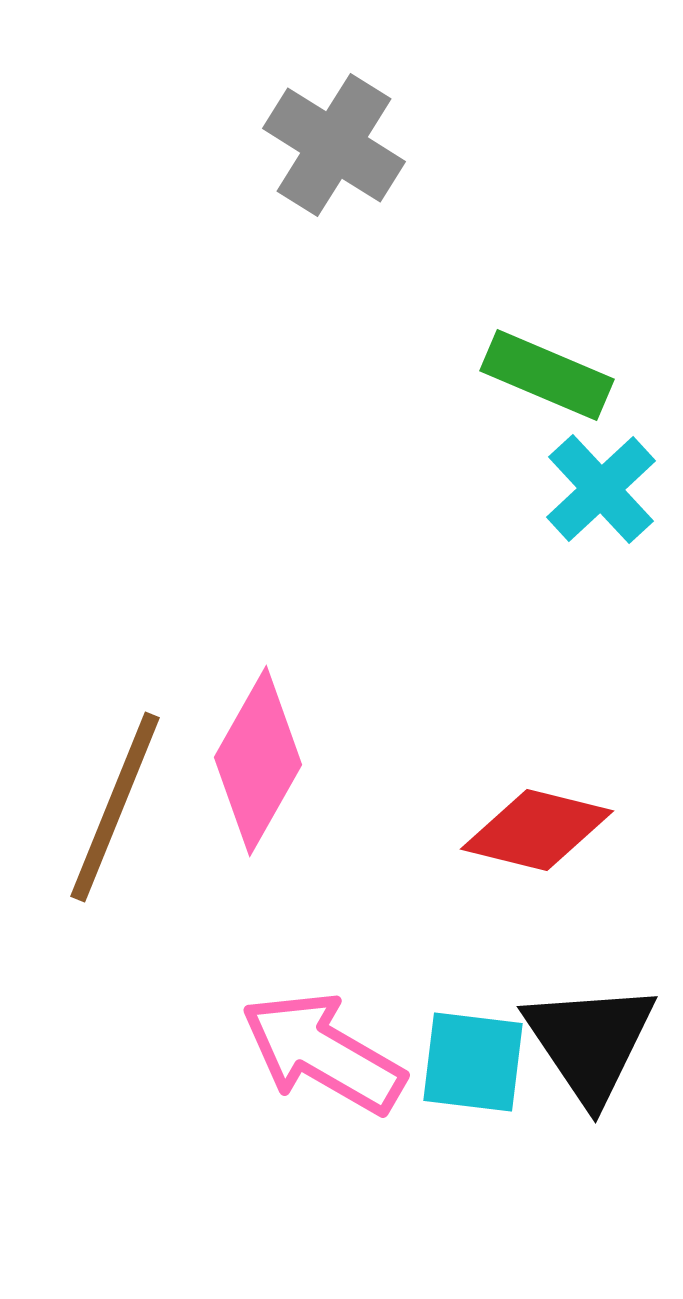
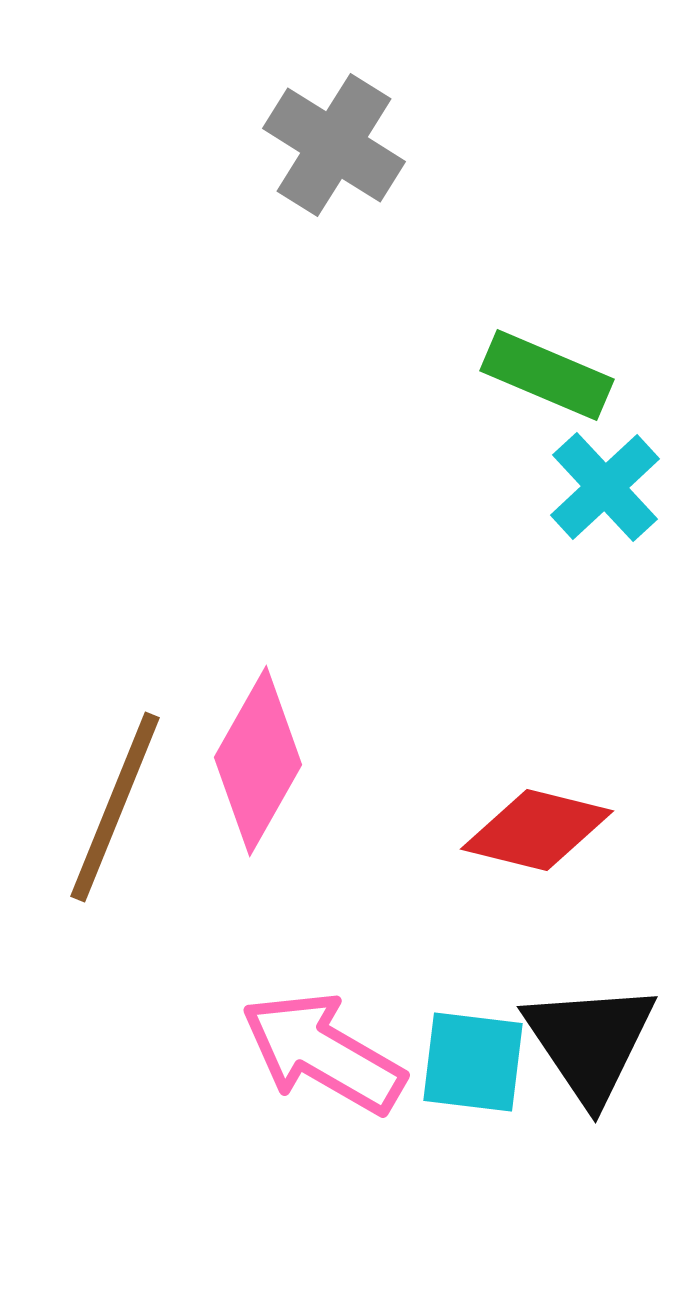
cyan cross: moved 4 px right, 2 px up
